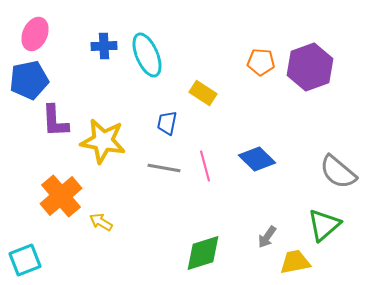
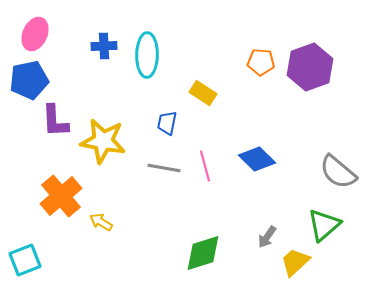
cyan ellipse: rotated 24 degrees clockwise
yellow trapezoid: rotated 32 degrees counterclockwise
